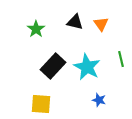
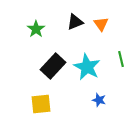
black triangle: rotated 36 degrees counterclockwise
yellow square: rotated 10 degrees counterclockwise
